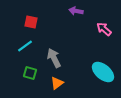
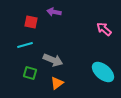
purple arrow: moved 22 px left, 1 px down
cyan line: moved 1 px up; rotated 21 degrees clockwise
gray arrow: moved 1 px left, 2 px down; rotated 138 degrees clockwise
